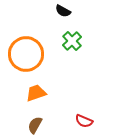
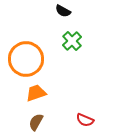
orange circle: moved 5 px down
red semicircle: moved 1 px right, 1 px up
brown semicircle: moved 1 px right, 3 px up
